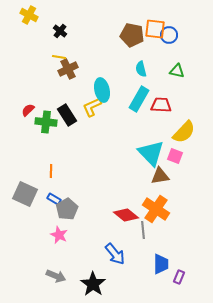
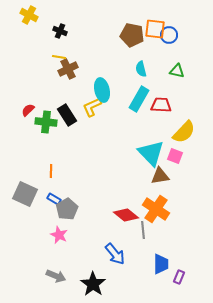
black cross: rotated 16 degrees counterclockwise
